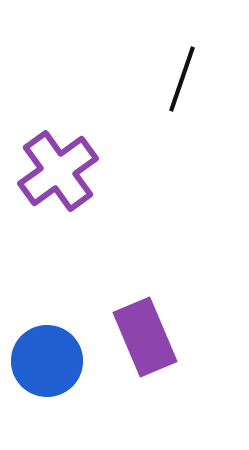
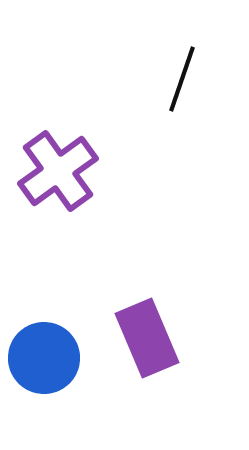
purple rectangle: moved 2 px right, 1 px down
blue circle: moved 3 px left, 3 px up
